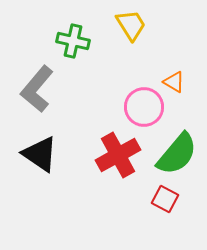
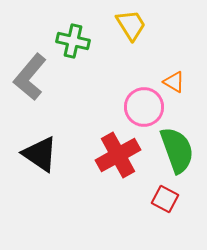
gray L-shape: moved 7 px left, 12 px up
green semicircle: moved 4 px up; rotated 60 degrees counterclockwise
